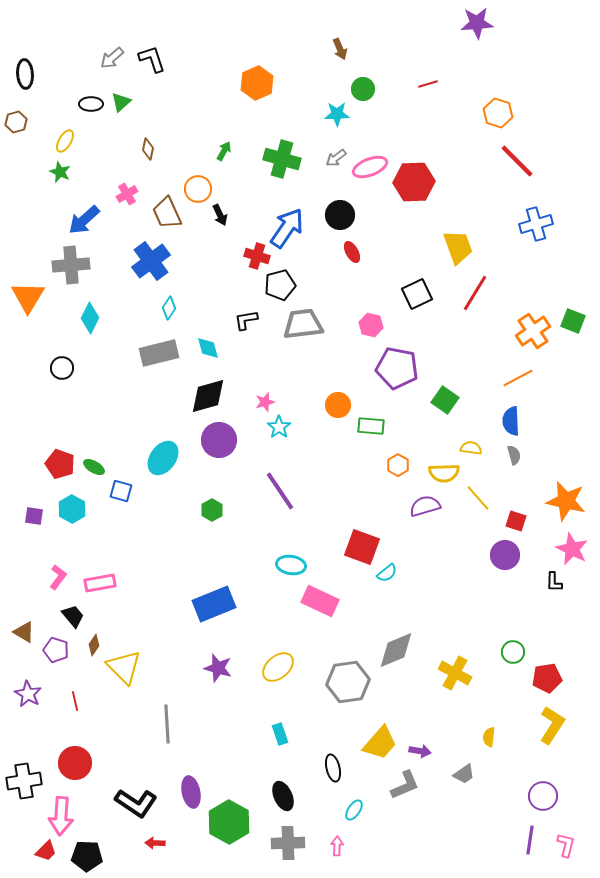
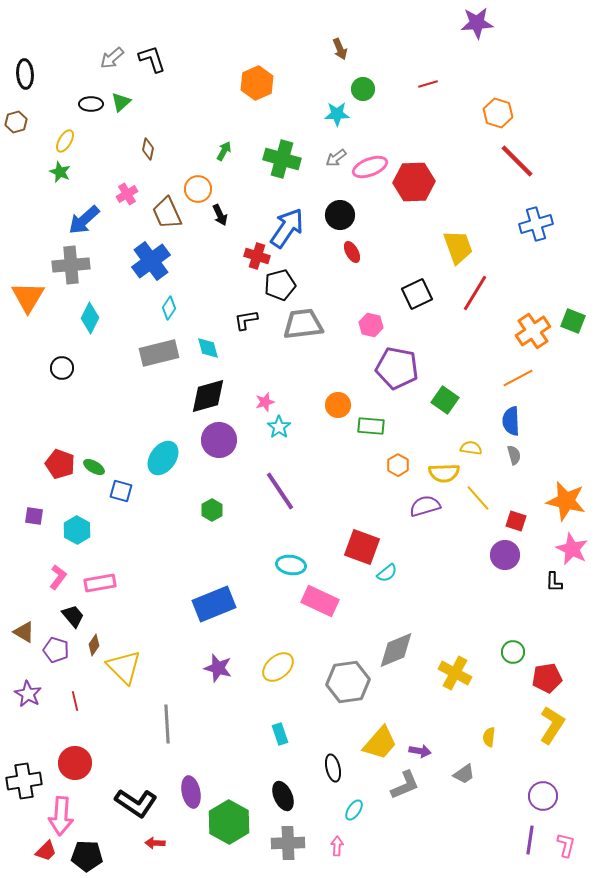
cyan hexagon at (72, 509): moved 5 px right, 21 px down
